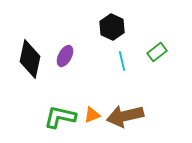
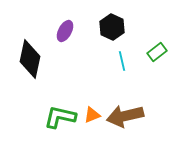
purple ellipse: moved 25 px up
